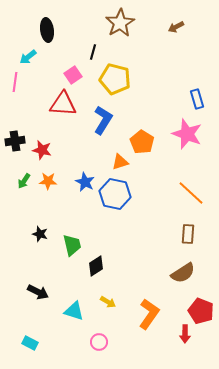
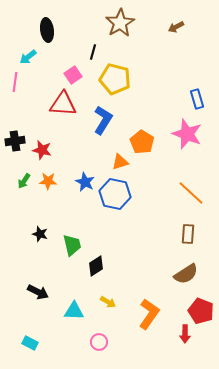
brown semicircle: moved 3 px right, 1 px down
cyan triangle: rotated 15 degrees counterclockwise
